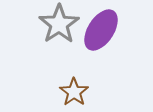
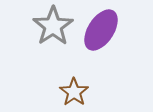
gray star: moved 6 px left, 2 px down
